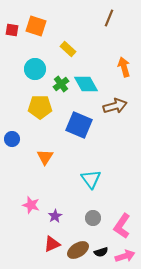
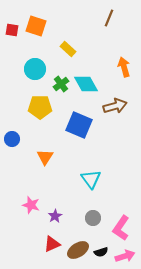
pink L-shape: moved 1 px left, 2 px down
